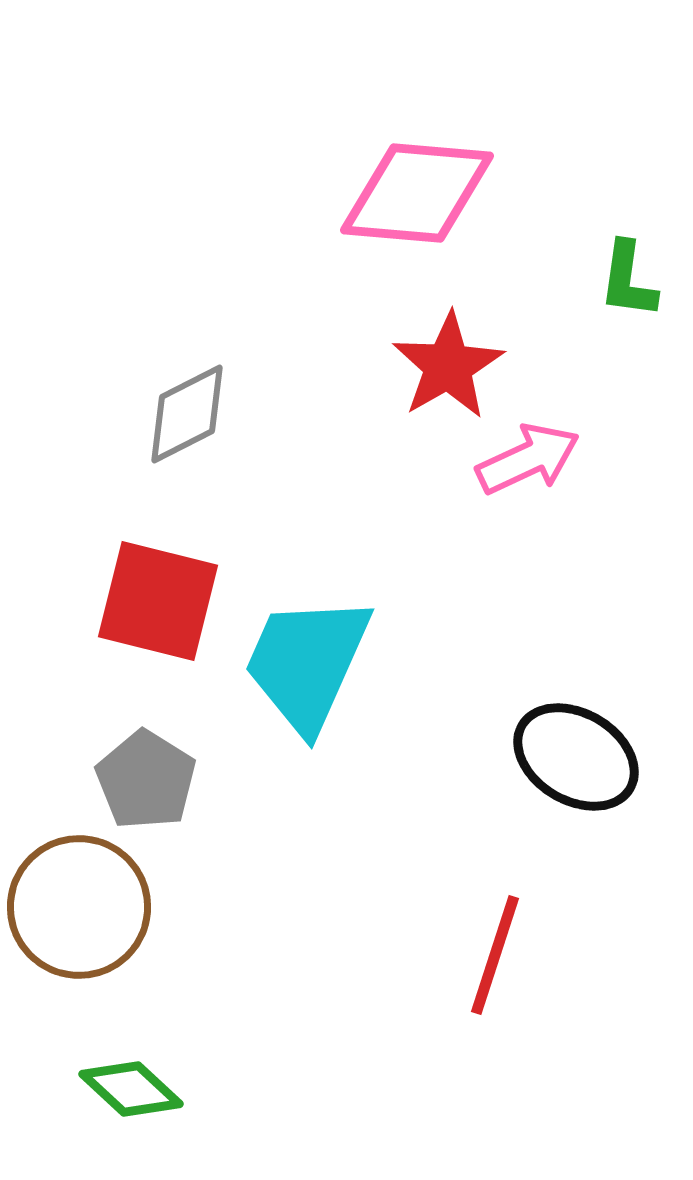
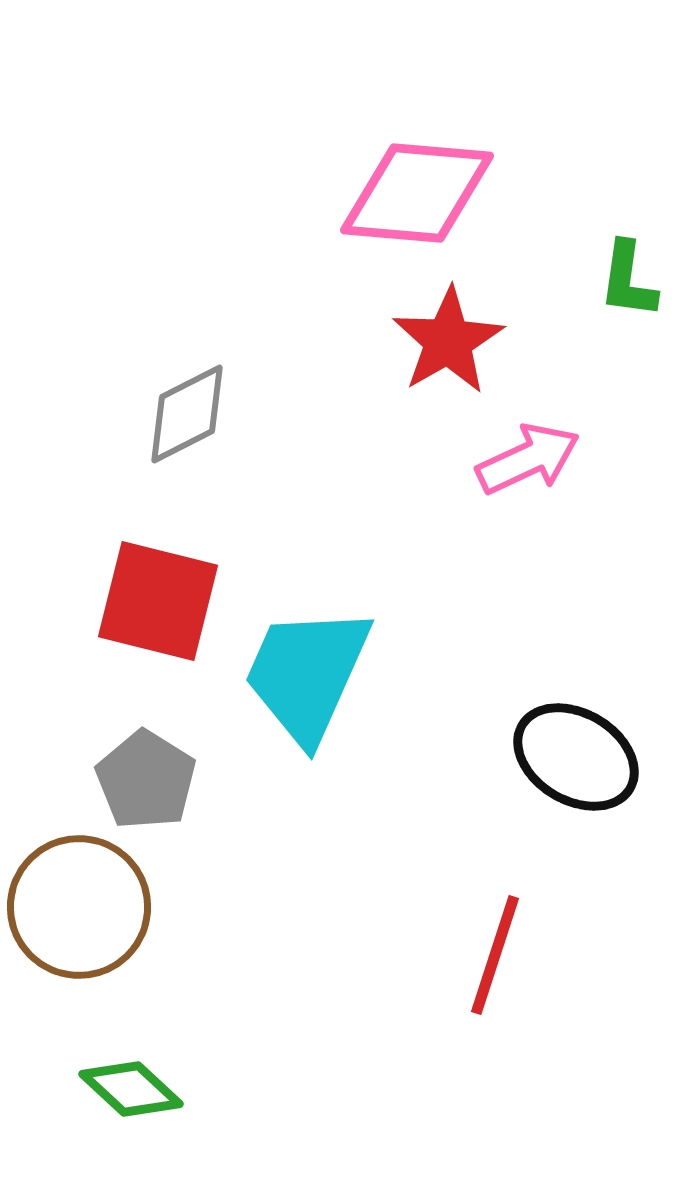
red star: moved 25 px up
cyan trapezoid: moved 11 px down
